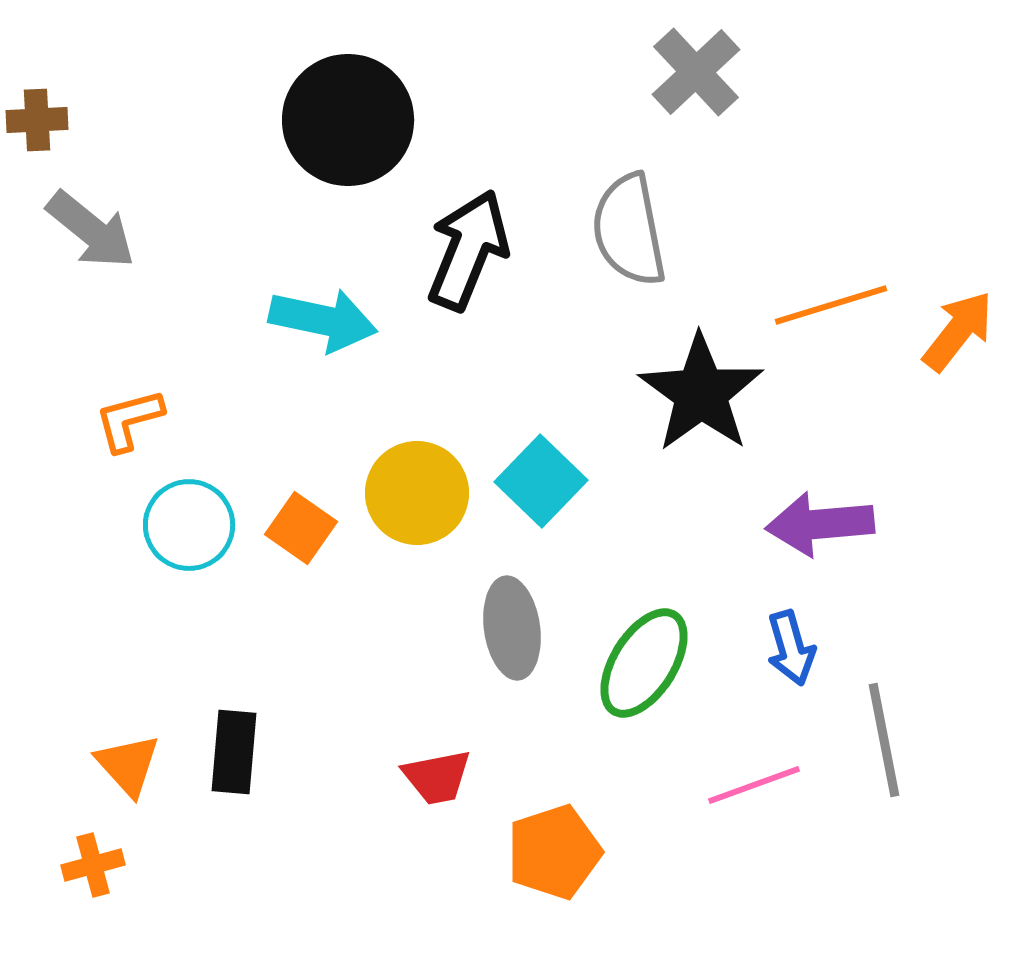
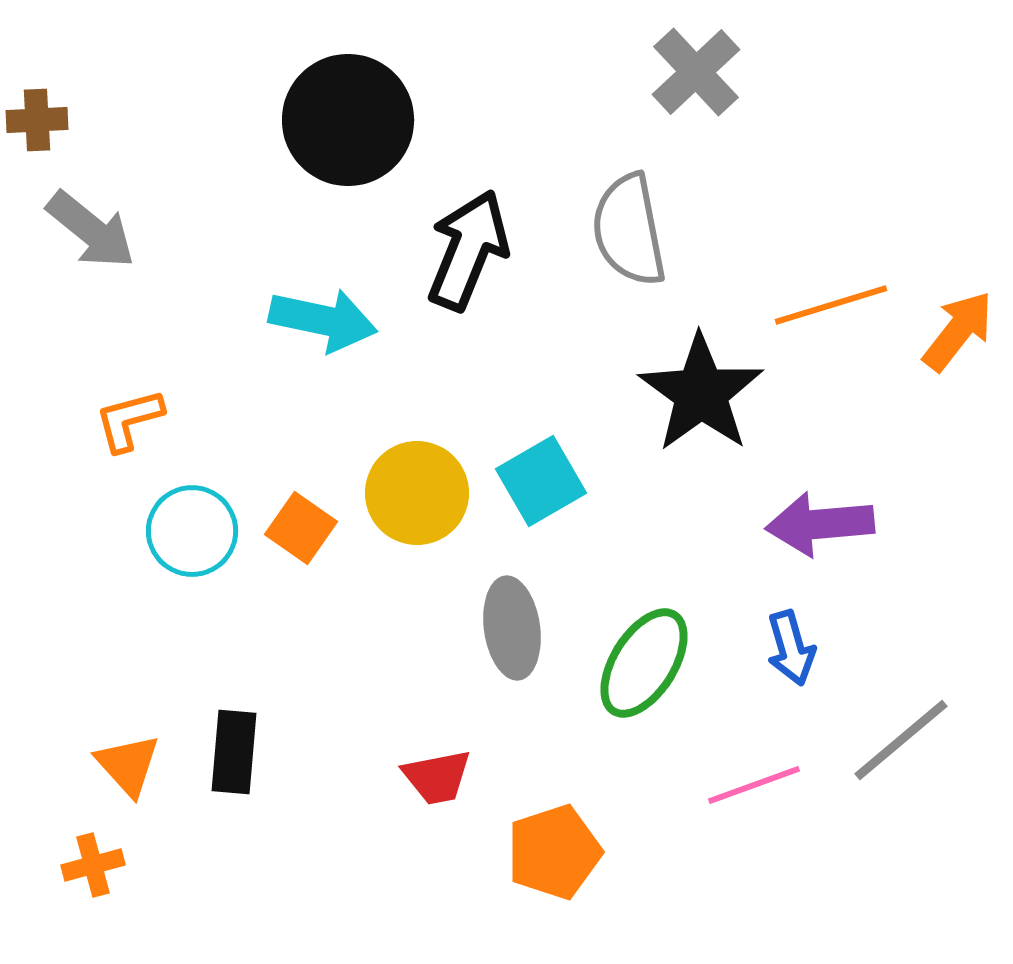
cyan square: rotated 16 degrees clockwise
cyan circle: moved 3 px right, 6 px down
gray line: moved 17 px right; rotated 61 degrees clockwise
